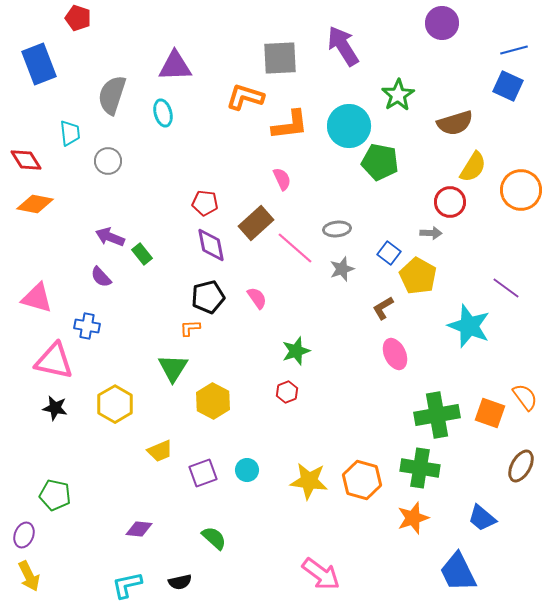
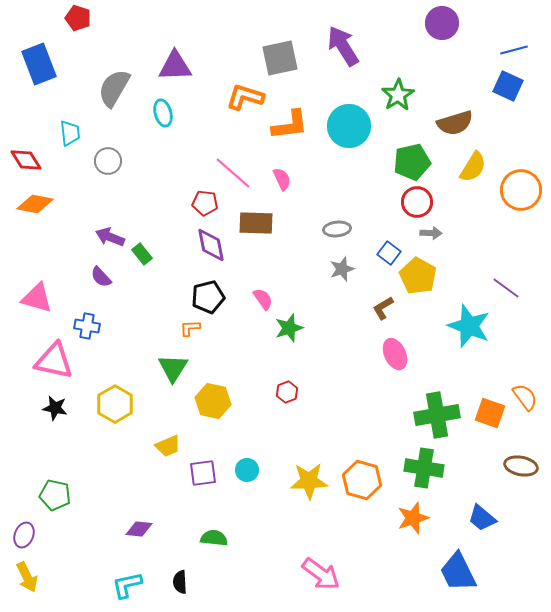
gray square at (280, 58): rotated 9 degrees counterclockwise
gray semicircle at (112, 95): moved 2 px right, 7 px up; rotated 12 degrees clockwise
green pentagon at (380, 162): moved 32 px right; rotated 24 degrees counterclockwise
red circle at (450, 202): moved 33 px left
brown rectangle at (256, 223): rotated 44 degrees clockwise
pink line at (295, 248): moved 62 px left, 75 px up
pink semicircle at (257, 298): moved 6 px right, 1 px down
green star at (296, 351): moved 7 px left, 23 px up
yellow hexagon at (213, 401): rotated 16 degrees counterclockwise
yellow trapezoid at (160, 451): moved 8 px right, 5 px up
brown ellipse at (521, 466): rotated 72 degrees clockwise
green cross at (420, 468): moved 4 px right
purple square at (203, 473): rotated 12 degrees clockwise
yellow star at (309, 481): rotated 9 degrees counterclockwise
green semicircle at (214, 538): rotated 36 degrees counterclockwise
yellow arrow at (29, 576): moved 2 px left, 1 px down
black semicircle at (180, 582): rotated 100 degrees clockwise
